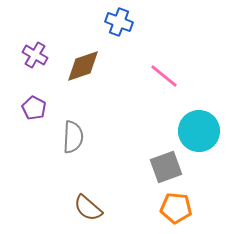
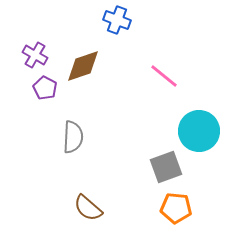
blue cross: moved 2 px left, 2 px up
purple pentagon: moved 11 px right, 20 px up
